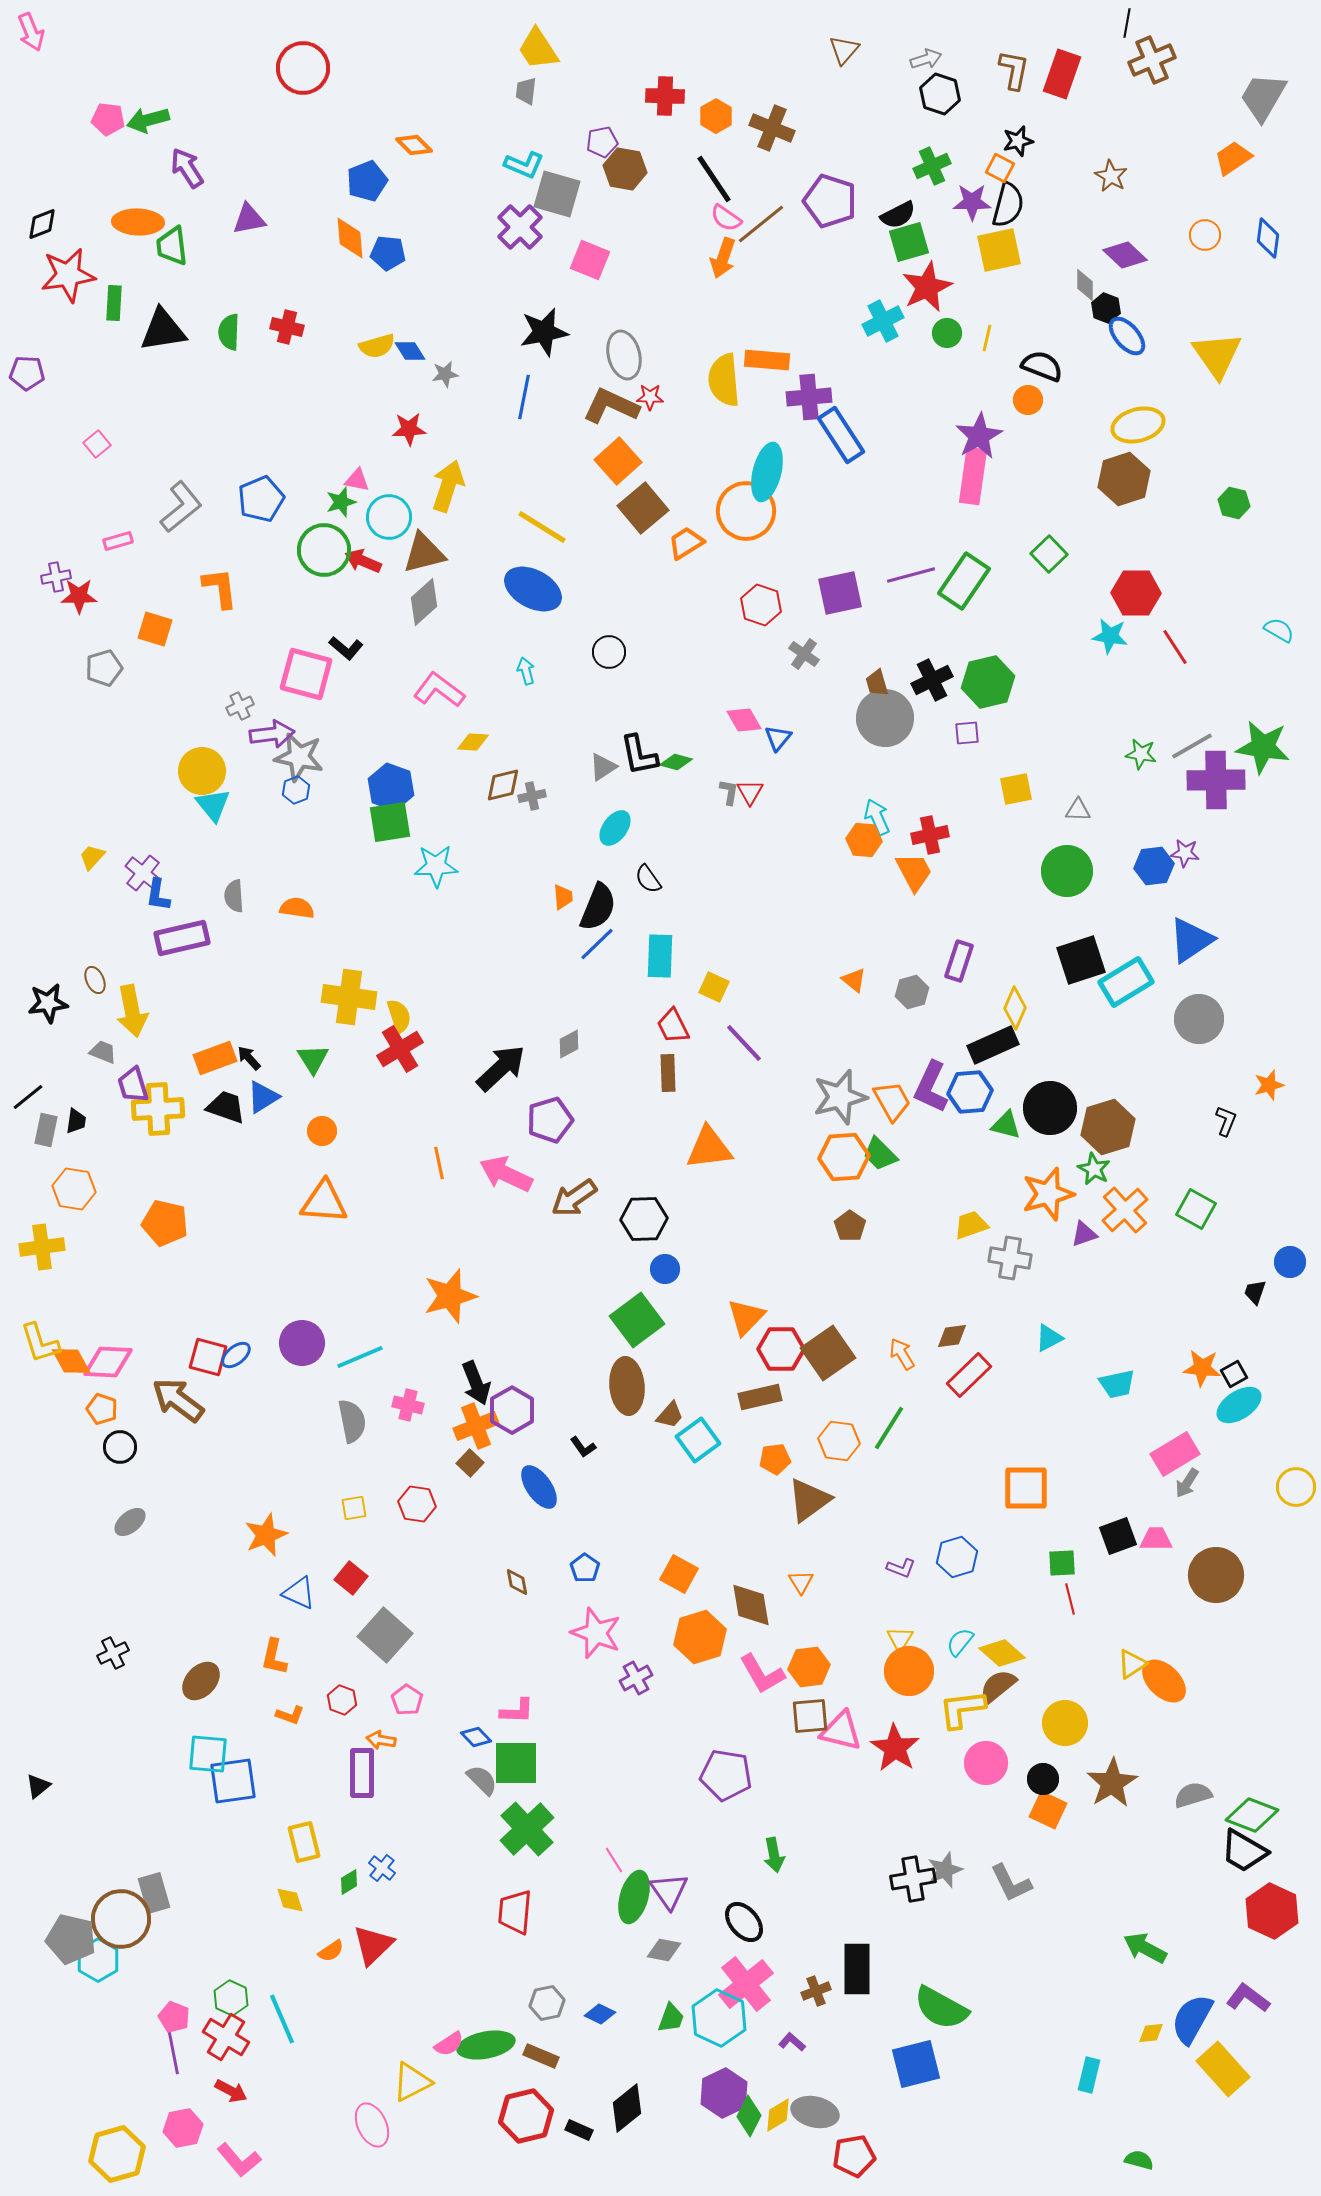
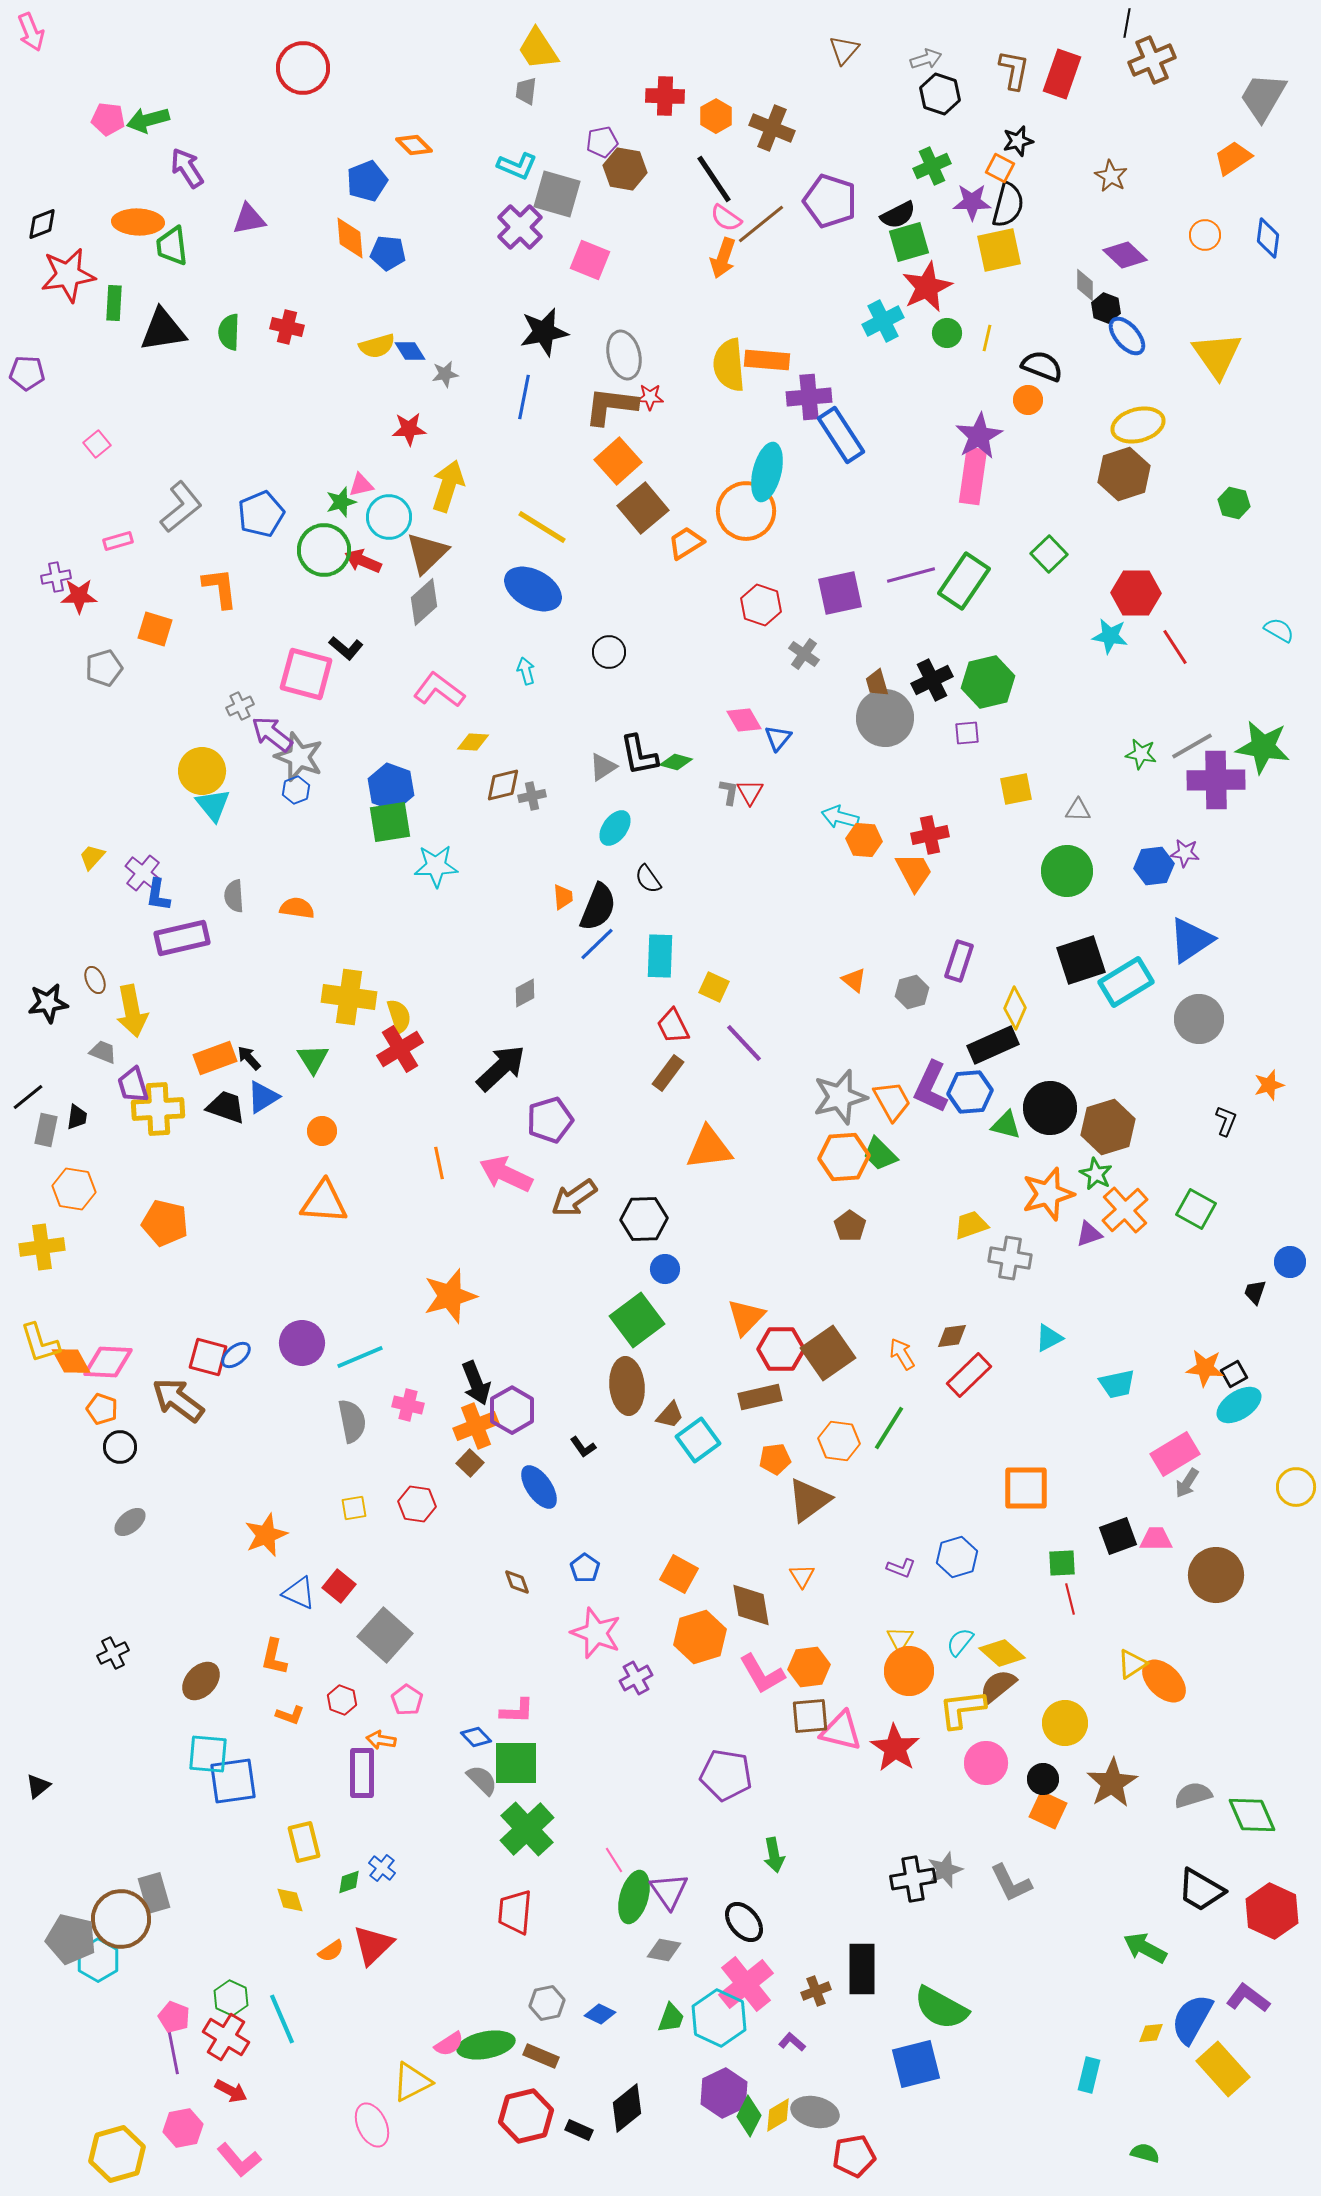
cyan L-shape at (524, 165): moved 7 px left, 1 px down
yellow semicircle at (724, 380): moved 5 px right, 15 px up
brown L-shape at (611, 406): rotated 18 degrees counterclockwise
brown hexagon at (1124, 479): moved 5 px up
pink triangle at (357, 480): moved 4 px right, 5 px down; rotated 24 degrees counterclockwise
blue pentagon at (261, 499): moved 15 px down
brown triangle at (424, 553): moved 3 px right; rotated 30 degrees counterclockwise
purple arrow at (272, 734): rotated 135 degrees counterclockwise
gray star at (299, 757): rotated 9 degrees clockwise
cyan arrow at (877, 817): moved 37 px left; rotated 51 degrees counterclockwise
gray diamond at (569, 1044): moved 44 px left, 51 px up
brown rectangle at (668, 1073): rotated 39 degrees clockwise
black trapezoid at (76, 1121): moved 1 px right, 4 px up
green star at (1094, 1169): moved 2 px right, 5 px down
purple triangle at (1084, 1234): moved 5 px right
orange star at (1202, 1368): moved 3 px right
red square at (351, 1578): moved 12 px left, 8 px down
brown diamond at (517, 1582): rotated 8 degrees counterclockwise
orange triangle at (801, 1582): moved 1 px right, 6 px up
green diamond at (1252, 1815): rotated 45 degrees clockwise
black trapezoid at (1244, 1851): moved 43 px left, 39 px down
green diamond at (349, 1882): rotated 12 degrees clockwise
black rectangle at (857, 1969): moved 5 px right
green semicircle at (1139, 2160): moved 6 px right, 7 px up
